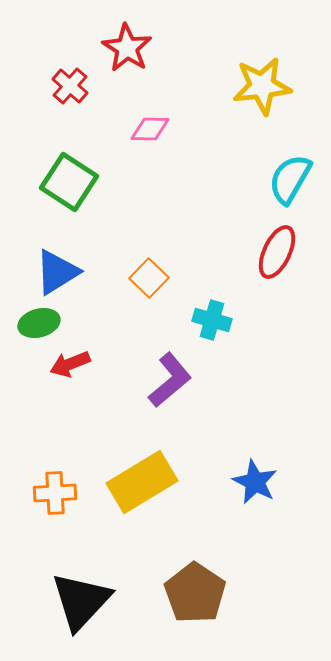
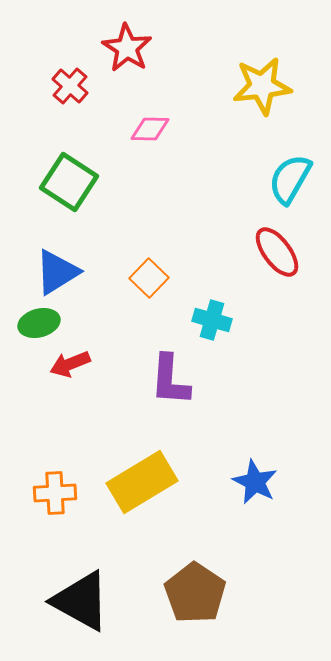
red ellipse: rotated 62 degrees counterclockwise
purple L-shape: rotated 134 degrees clockwise
black triangle: rotated 44 degrees counterclockwise
